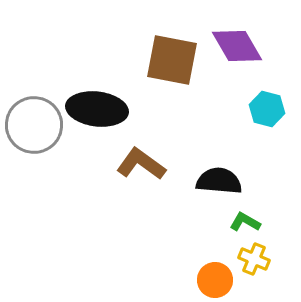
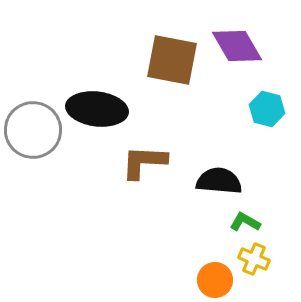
gray circle: moved 1 px left, 5 px down
brown L-shape: moved 3 px right, 2 px up; rotated 33 degrees counterclockwise
